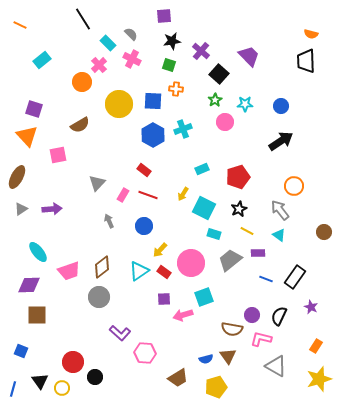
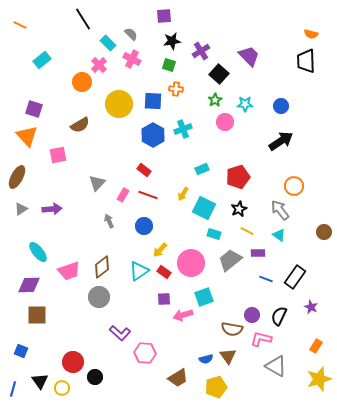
purple cross at (201, 51): rotated 18 degrees clockwise
